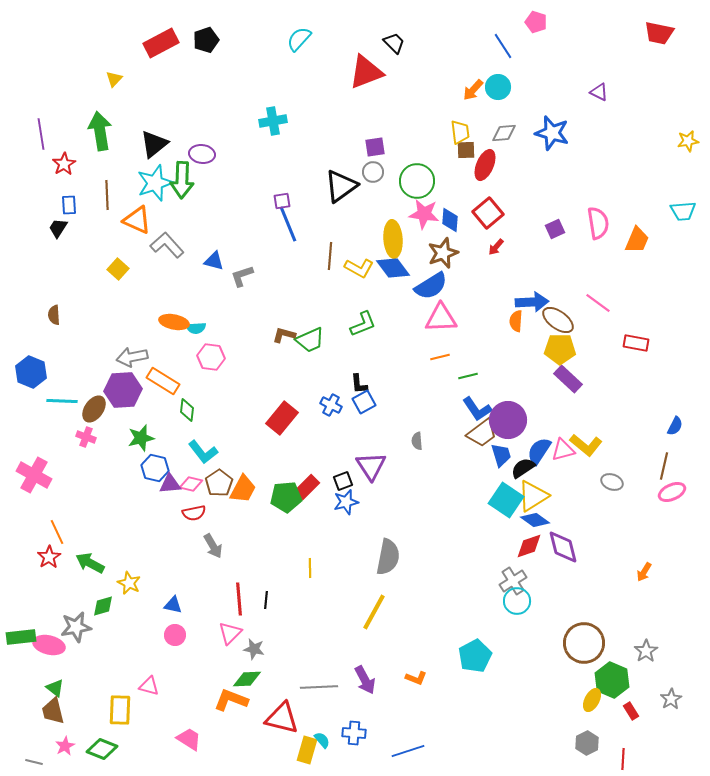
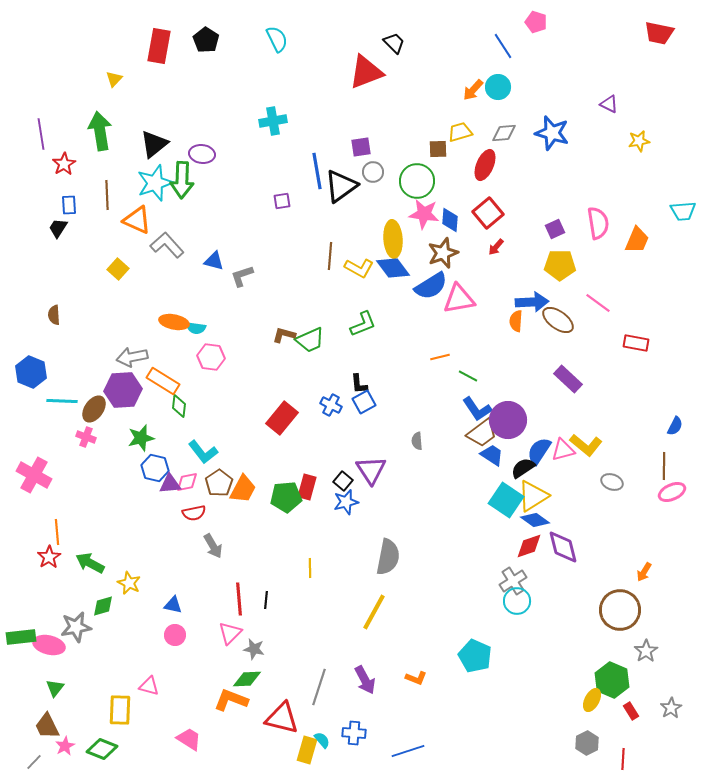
cyan semicircle at (299, 39): moved 22 px left; rotated 112 degrees clockwise
black pentagon at (206, 40): rotated 20 degrees counterclockwise
red rectangle at (161, 43): moved 2 px left, 3 px down; rotated 52 degrees counterclockwise
purple triangle at (599, 92): moved 10 px right, 12 px down
yellow trapezoid at (460, 132): rotated 100 degrees counterclockwise
yellow star at (688, 141): moved 49 px left
purple square at (375, 147): moved 14 px left
brown square at (466, 150): moved 28 px left, 1 px up
blue line at (288, 224): moved 29 px right, 53 px up; rotated 12 degrees clockwise
pink triangle at (441, 318): moved 18 px right, 19 px up; rotated 8 degrees counterclockwise
cyan semicircle at (196, 328): rotated 12 degrees clockwise
yellow pentagon at (560, 349): moved 84 px up
green line at (468, 376): rotated 42 degrees clockwise
green diamond at (187, 410): moved 8 px left, 4 px up
blue trapezoid at (501, 455): moved 9 px left; rotated 40 degrees counterclockwise
purple triangle at (371, 466): moved 4 px down
brown line at (664, 466): rotated 12 degrees counterclockwise
black square at (343, 481): rotated 30 degrees counterclockwise
pink diamond at (191, 484): moved 4 px left, 2 px up; rotated 25 degrees counterclockwise
red rectangle at (307, 487): rotated 30 degrees counterclockwise
orange line at (57, 532): rotated 20 degrees clockwise
brown circle at (584, 643): moved 36 px right, 33 px up
cyan pentagon at (475, 656): rotated 20 degrees counterclockwise
gray line at (319, 687): rotated 69 degrees counterclockwise
green triangle at (55, 688): rotated 30 degrees clockwise
gray star at (671, 699): moved 9 px down
brown trapezoid at (53, 711): moved 6 px left, 15 px down; rotated 12 degrees counterclockwise
gray line at (34, 762): rotated 60 degrees counterclockwise
